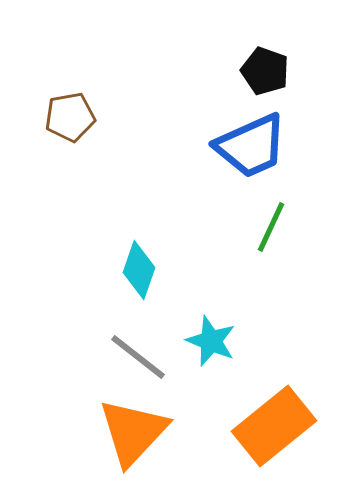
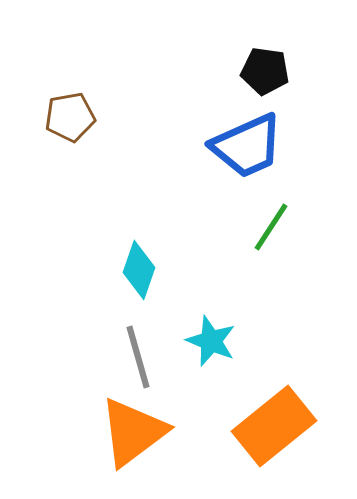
black pentagon: rotated 12 degrees counterclockwise
blue trapezoid: moved 4 px left
green line: rotated 8 degrees clockwise
gray line: rotated 36 degrees clockwise
orange triangle: rotated 10 degrees clockwise
